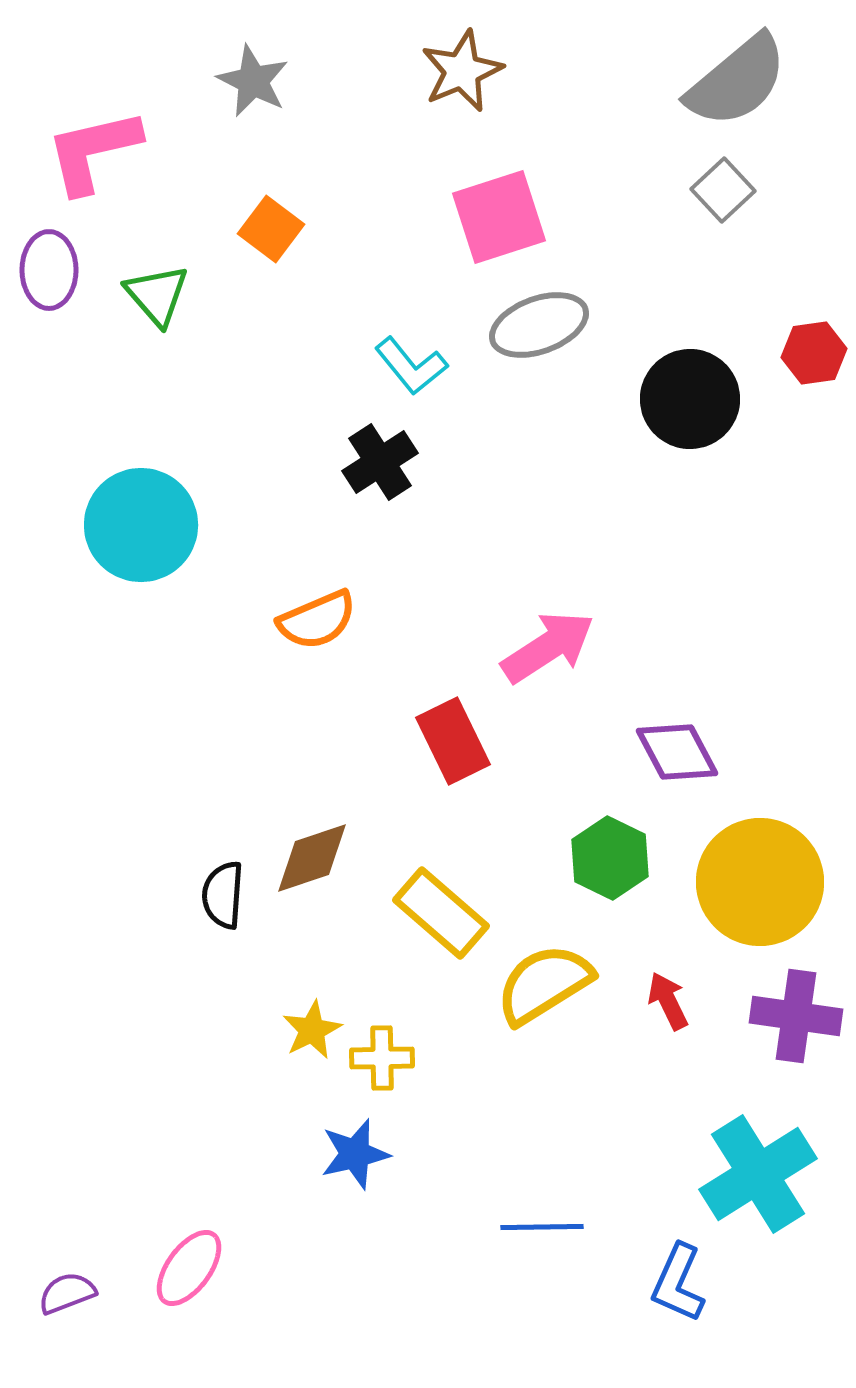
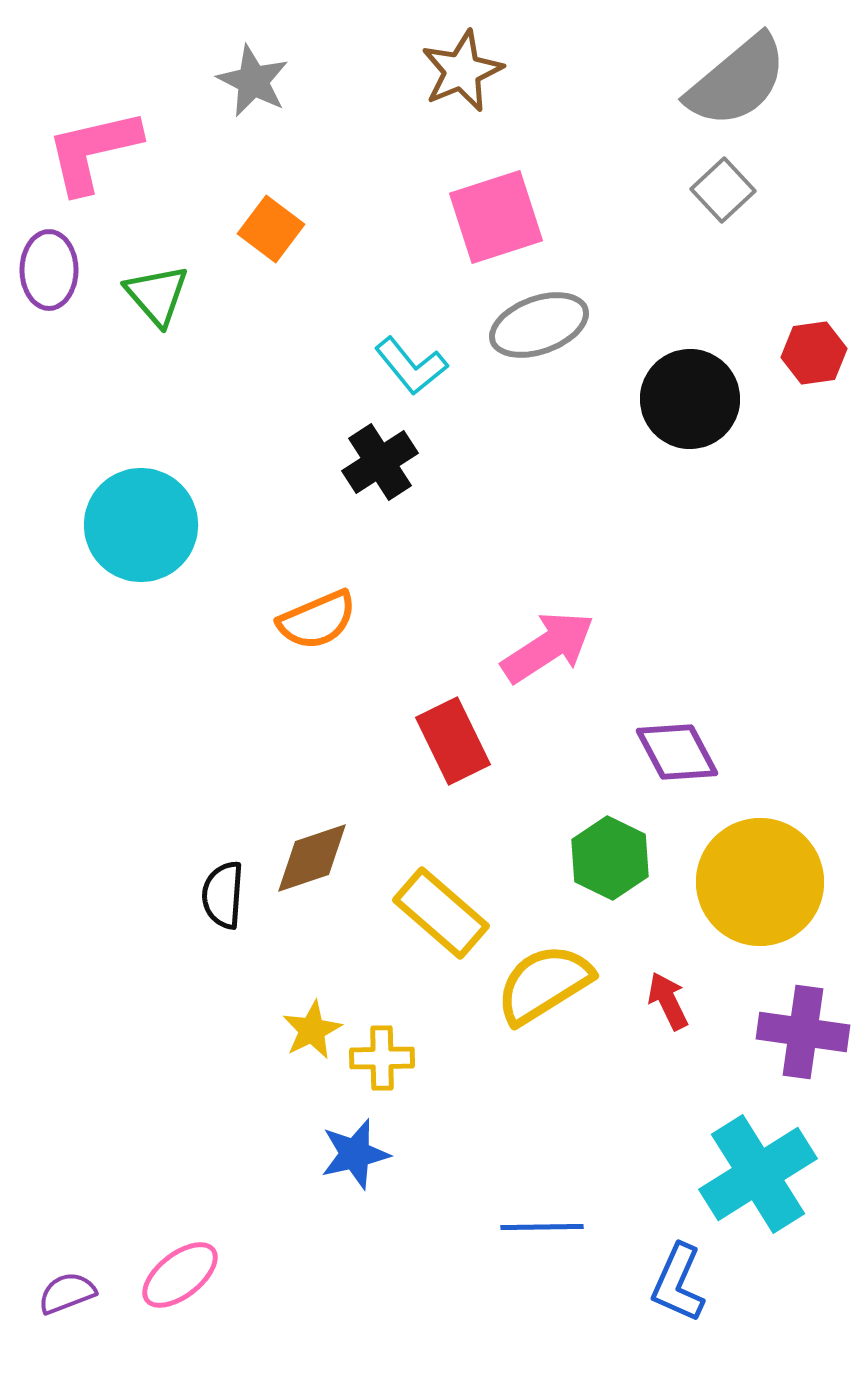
pink square: moved 3 px left
purple cross: moved 7 px right, 16 px down
pink ellipse: moved 9 px left, 7 px down; rotated 16 degrees clockwise
